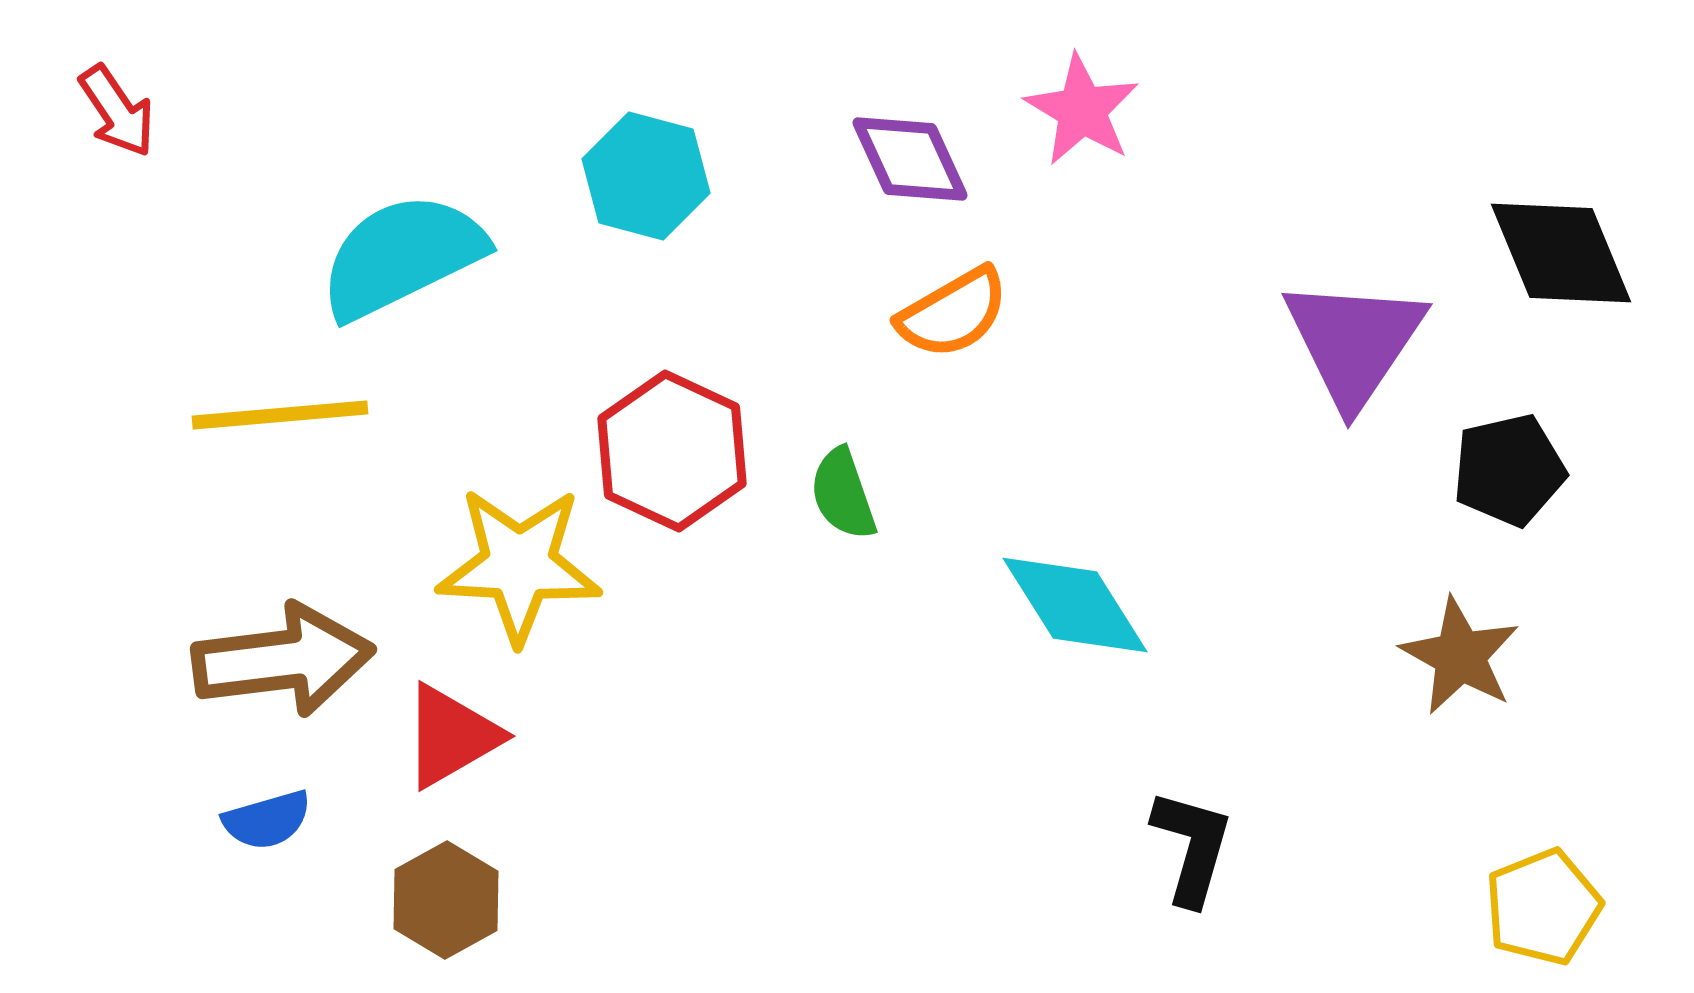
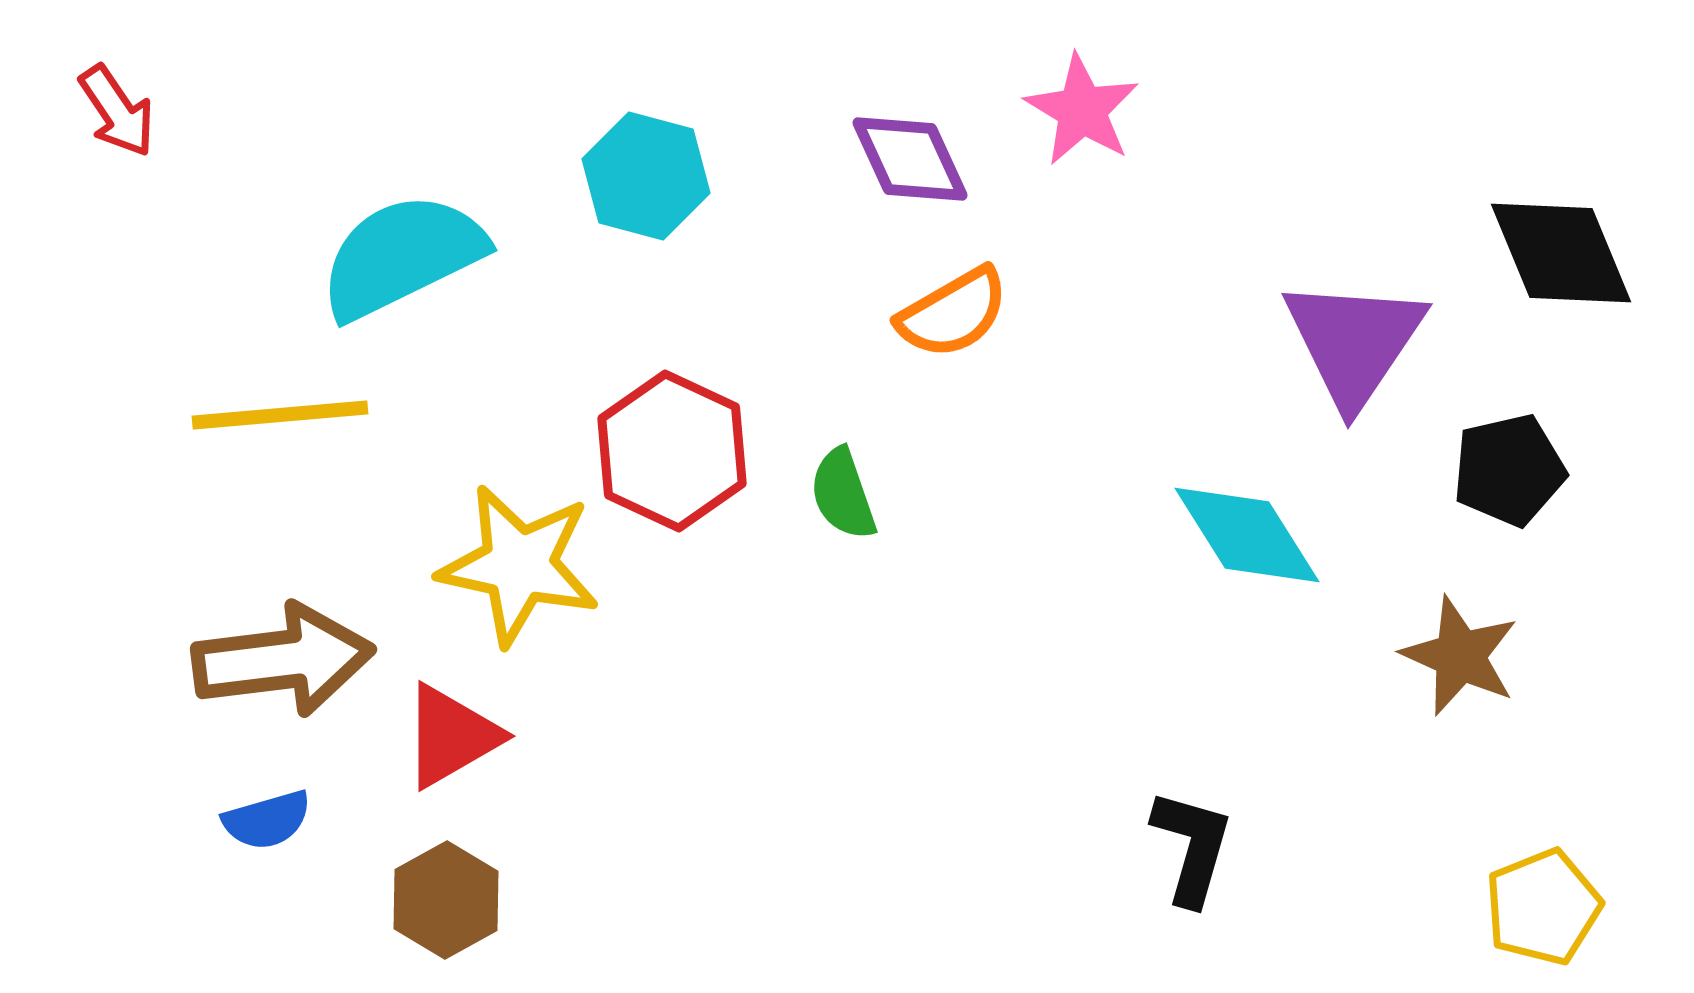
yellow star: rotated 9 degrees clockwise
cyan diamond: moved 172 px right, 70 px up
brown star: rotated 5 degrees counterclockwise
